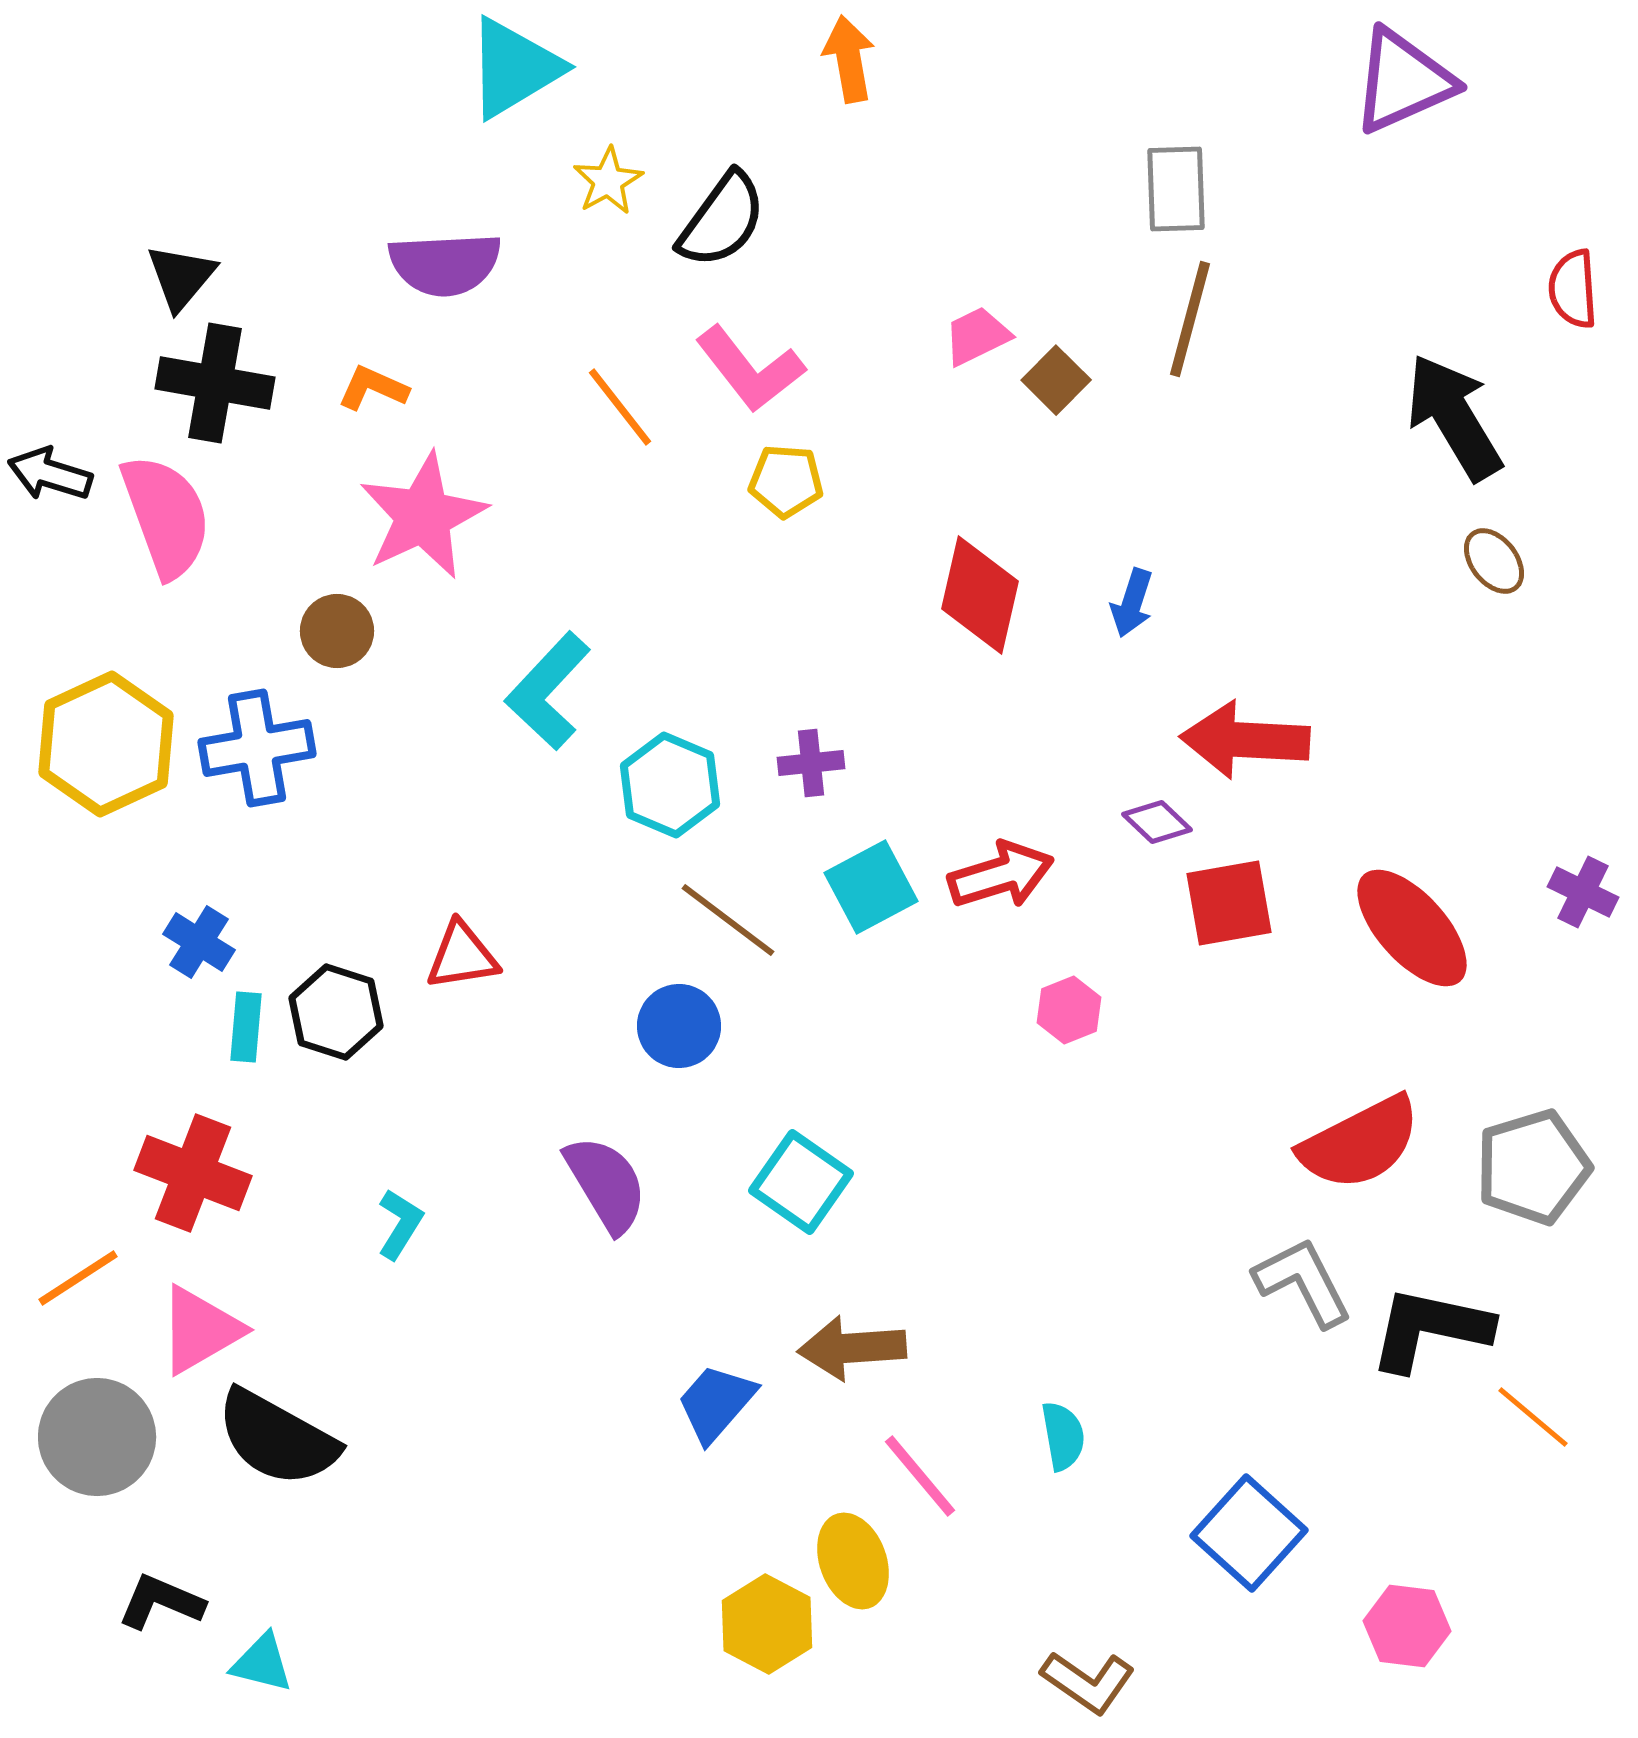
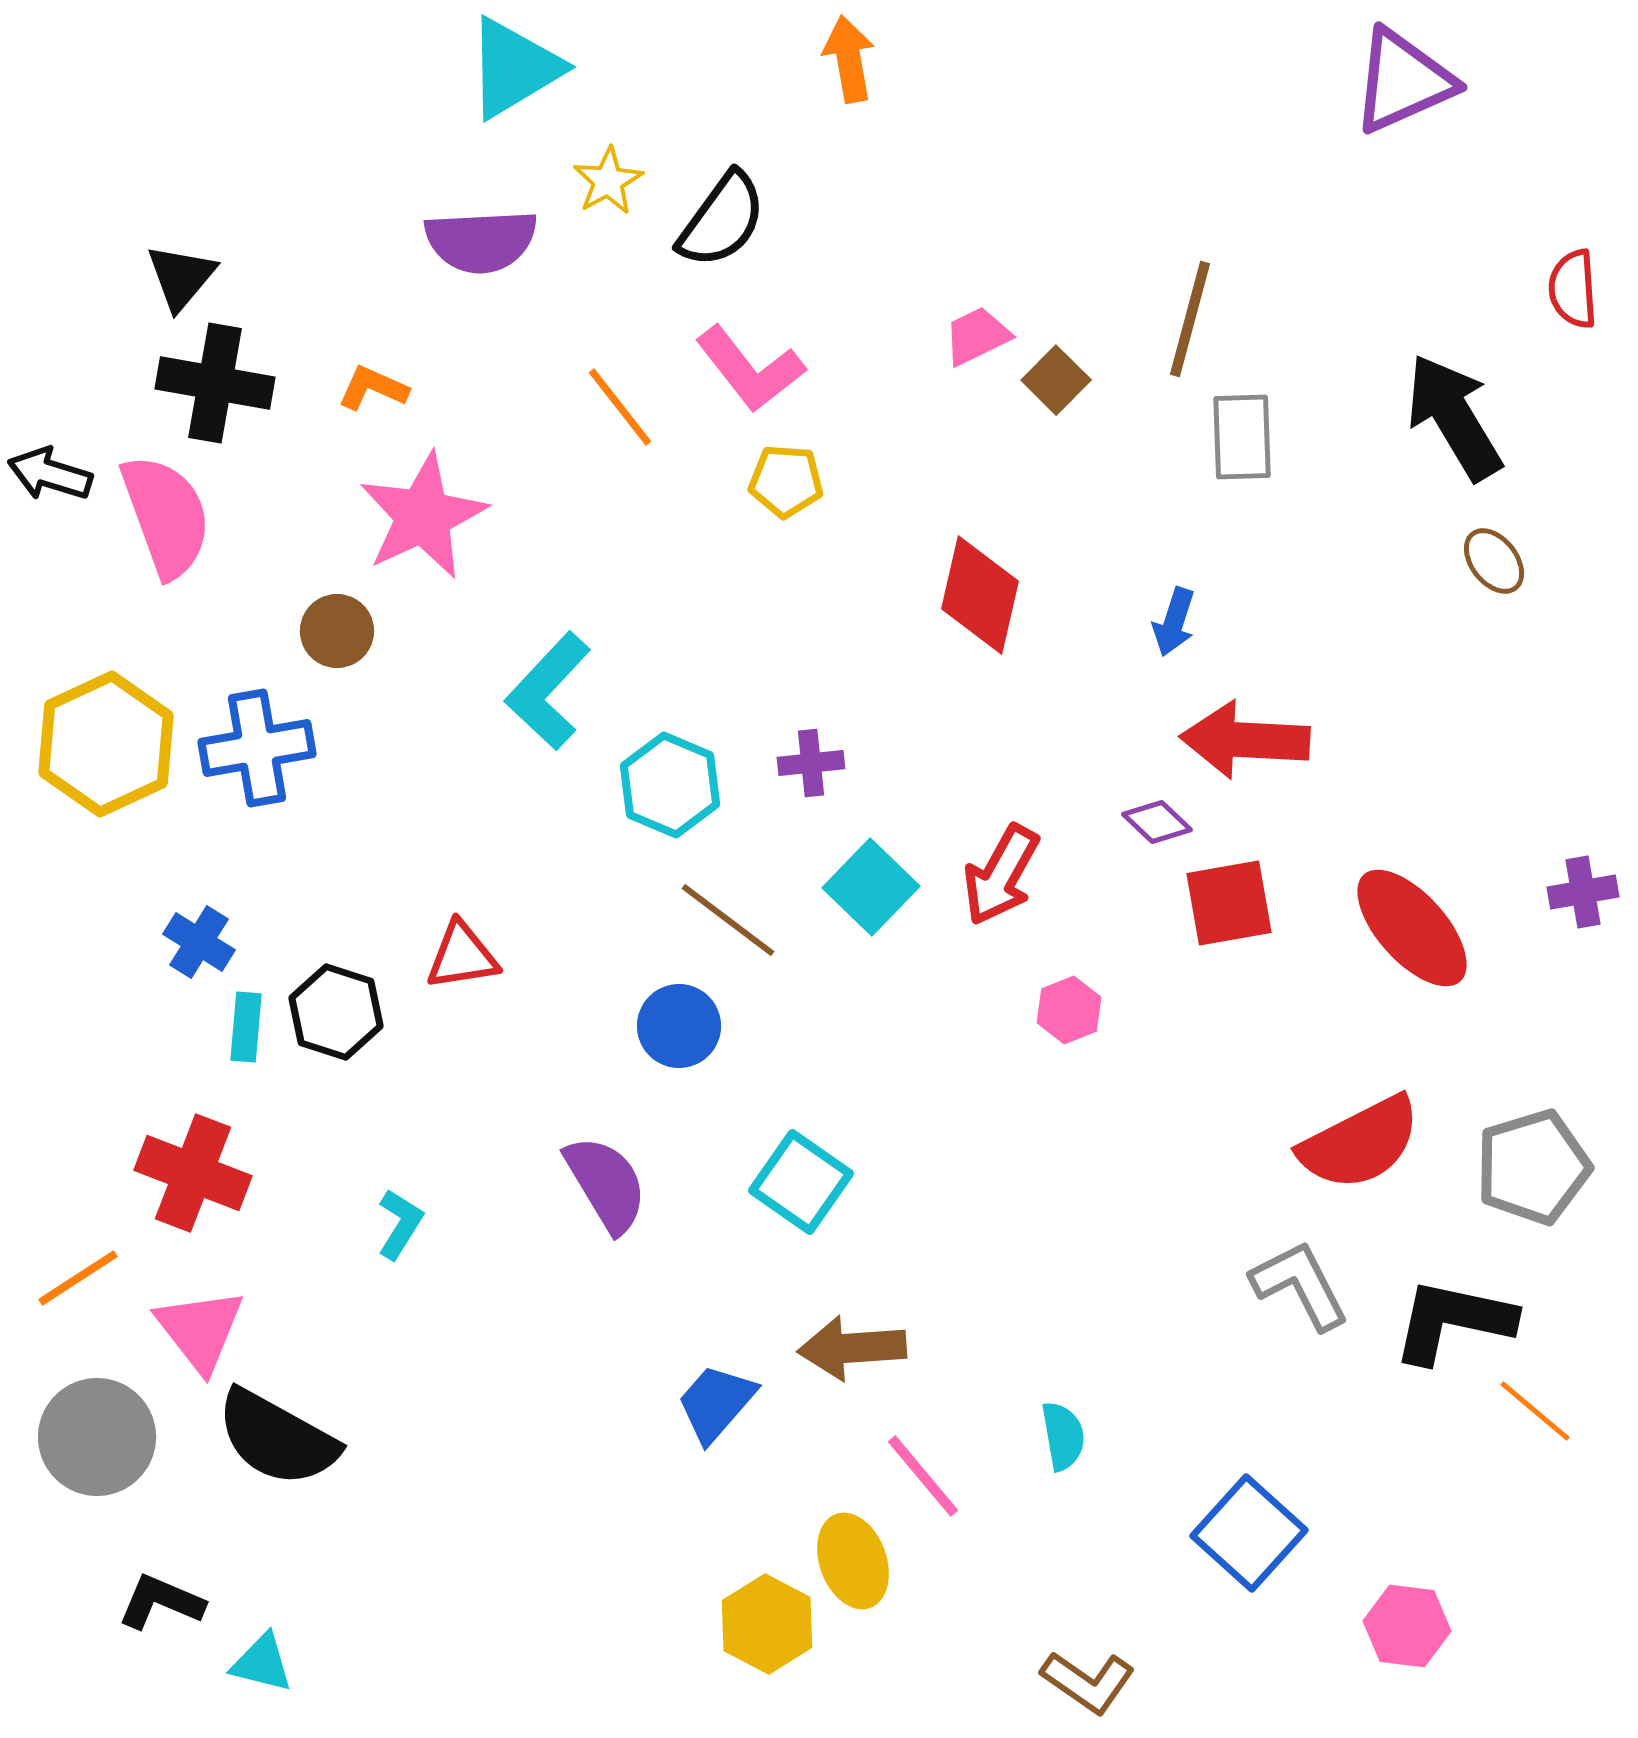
gray rectangle at (1176, 189): moved 66 px right, 248 px down
purple semicircle at (445, 264): moved 36 px right, 23 px up
blue arrow at (1132, 603): moved 42 px right, 19 px down
red arrow at (1001, 875): rotated 136 degrees clockwise
cyan square at (871, 887): rotated 18 degrees counterclockwise
purple cross at (1583, 892): rotated 36 degrees counterclockwise
gray L-shape at (1303, 1282): moved 3 px left, 3 px down
black L-shape at (1430, 1329): moved 23 px right, 8 px up
pink triangle at (200, 1330): rotated 38 degrees counterclockwise
orange line at (1533, 1417): moved 2 px right, 6 px up
pink line at (920, 1476): moved 3 px right
